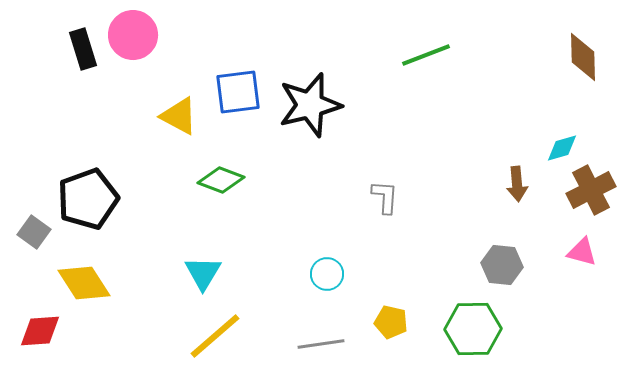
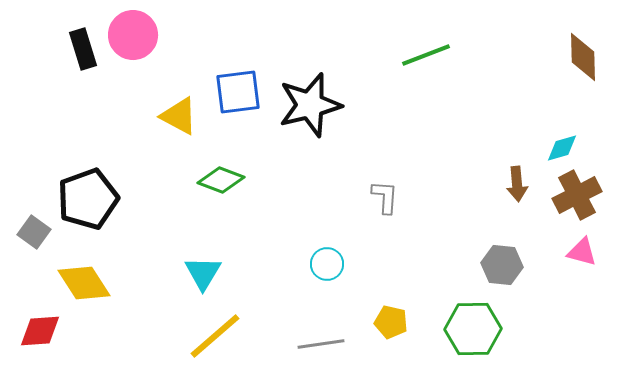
brown cross: moved 14 px left, 5 px down
cyan circle: moved 10 px up
